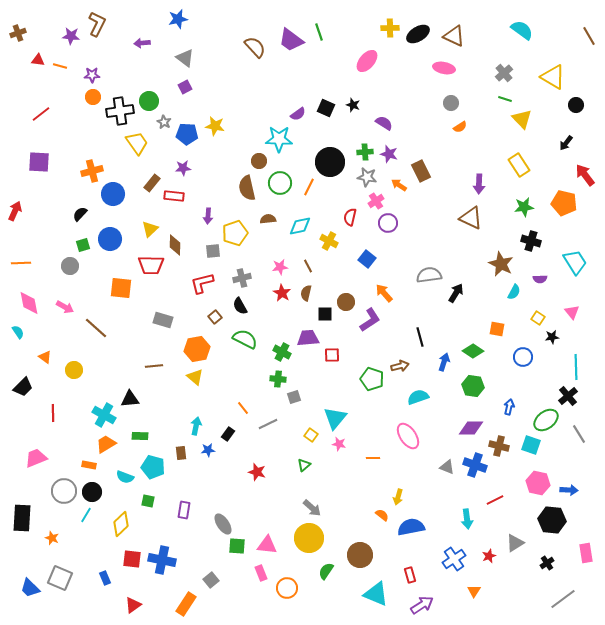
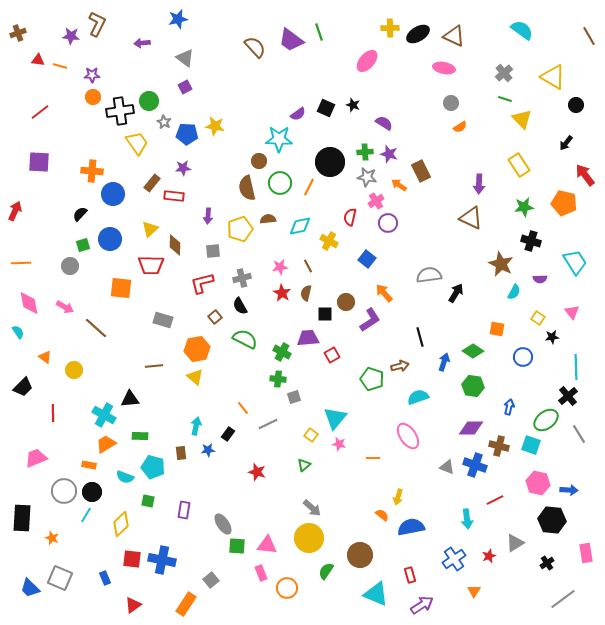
red line at (41, 114): moved 1 px left, 2 px up
orange cross at (92, 171): rotated 20 degrees clockwise
yellow pentagon at (235, 233): moved 5 px right, 4 px up
red square at (332, 355): rotated 28 degrees counterclockwise
